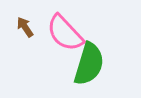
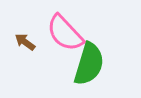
brown arrow: moved 15 px down; rotated 20 degrees counterclockwise
